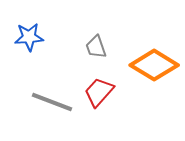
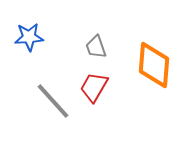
orange diamond: rotated 63 degrees clockwise
red trapezoid: moved 5 px left, 5 px up; rotated 12 degrees counterclockwise
gray line: moved 1 px right, 1 px up; rotated 27 degrees clockwise
